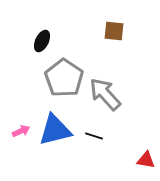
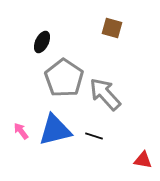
brown square: moved 2 px left, 3 px up; rotated 10 degrees clockwise
black ellipse: moved 1 px down
pink arrow: rotated 102 degrees counterclockwise
red triangle: moved 3 px left
